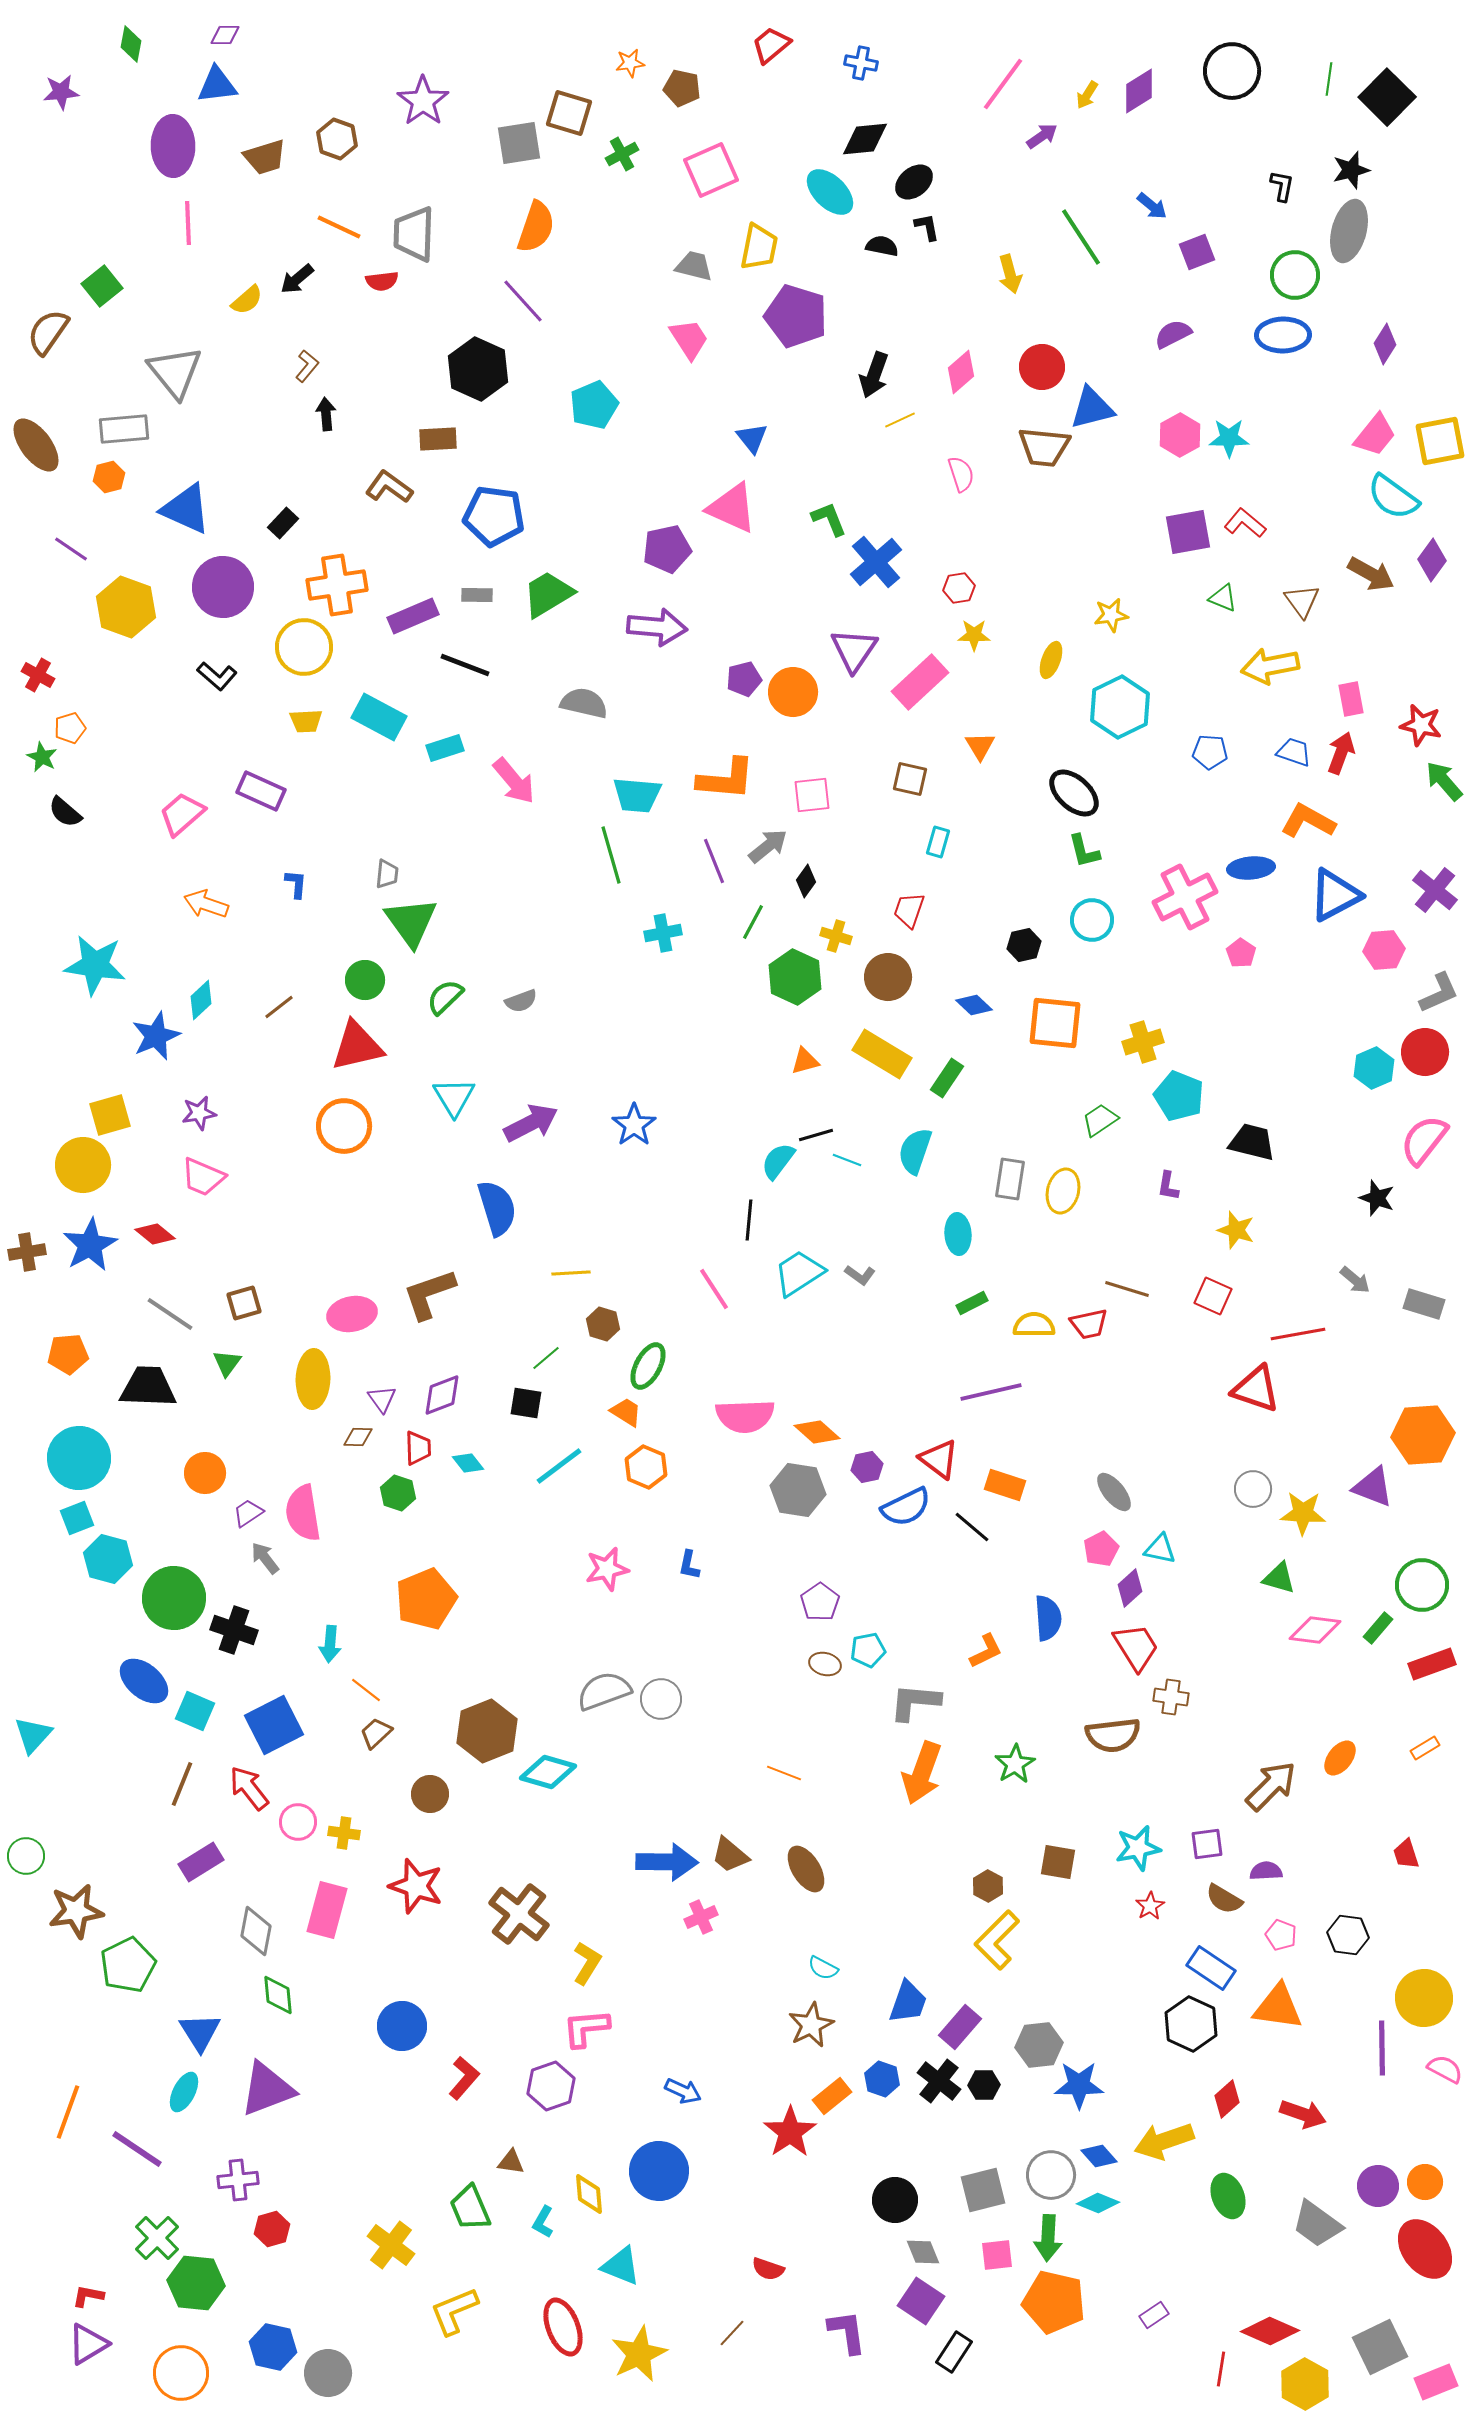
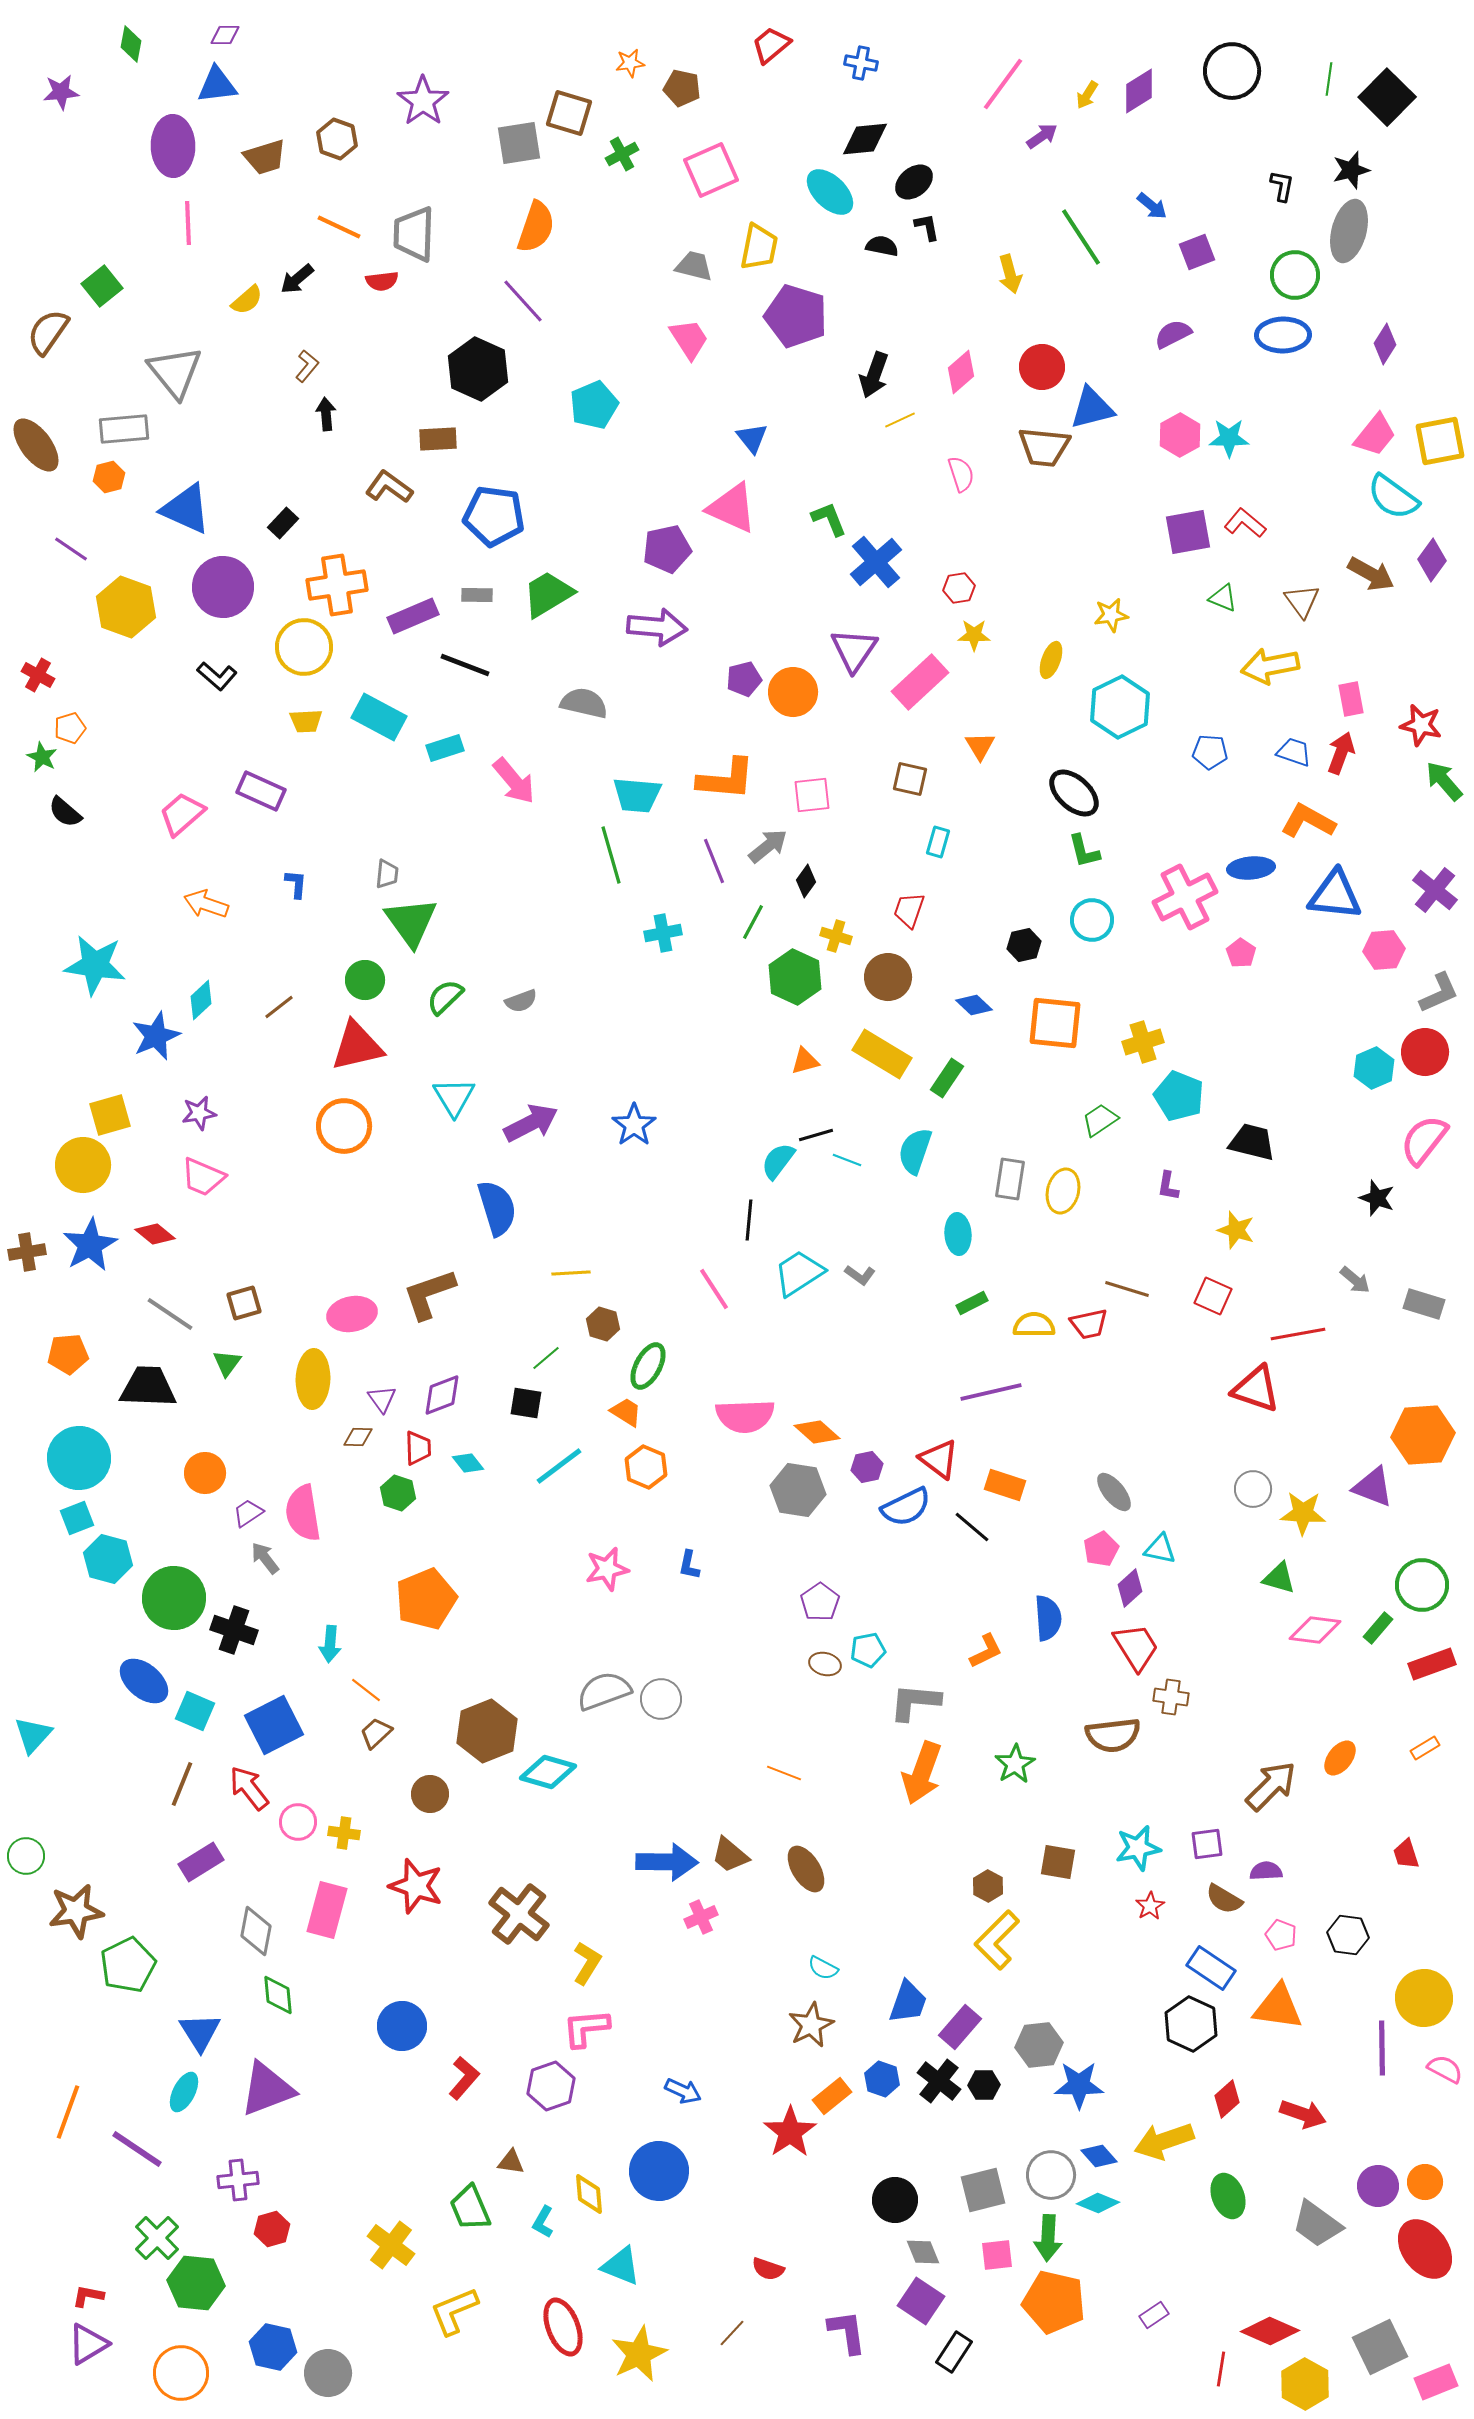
blue triangle at (1335, 895): rotated 34 degrees clockwise
